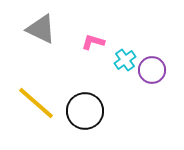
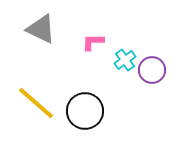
pink L-shape: rotated 15 degrees counterclockwise
